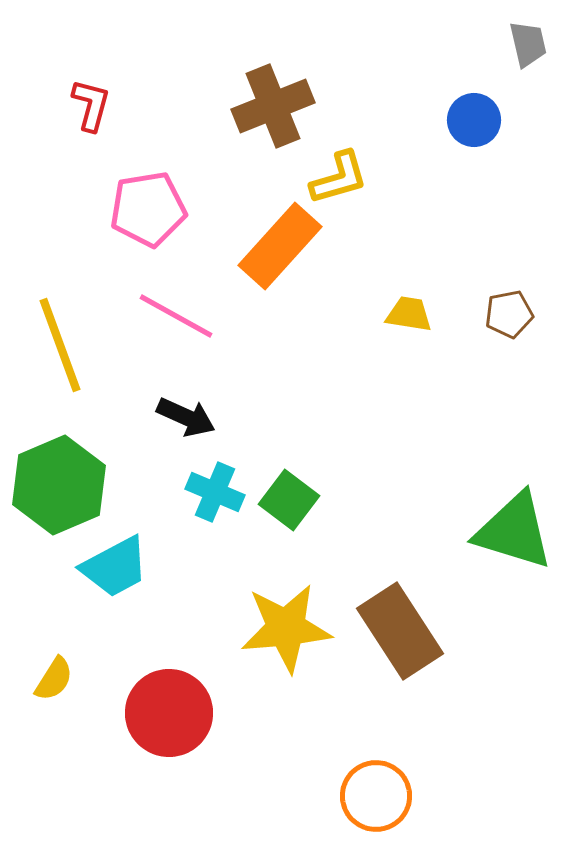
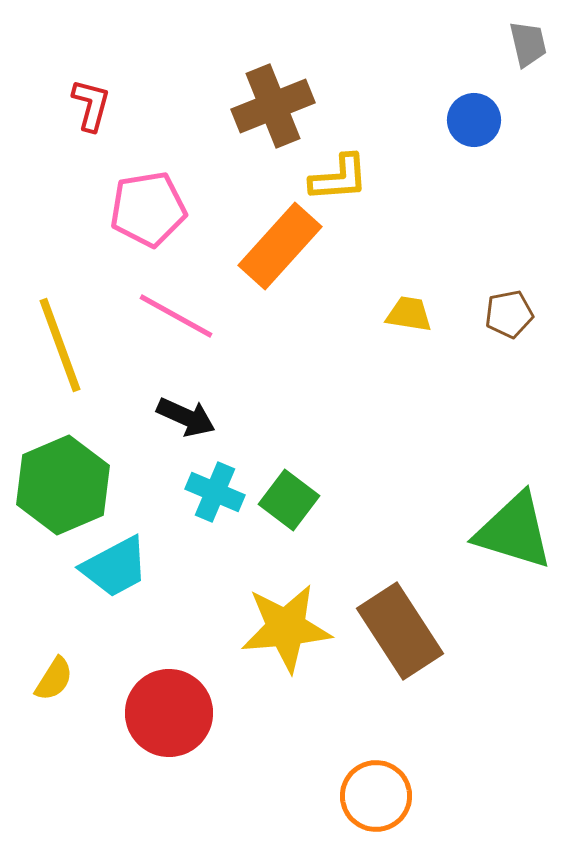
yellow L-shape: rotated 12 degrees clockwise
green hexagon: moved 4 px right
